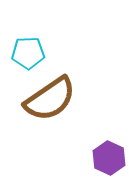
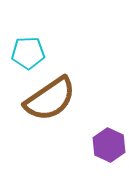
purple hexagon: moved 13 px up
